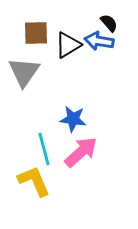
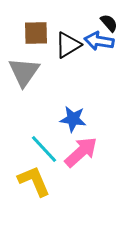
cyan line: rotated 28 degrees counterclockwise
